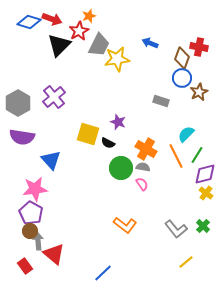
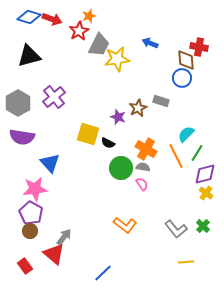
blue diamond: moved 5 px up
black triangle: moved 30 px left, 11 px down; rotated 30 degrees clockwise
brown diamond: moved 4 px right, 2 px down; rotated 25 degrees counterclockwise
brown star: moved 61 px left, 16 px down
purple star: moved 5 px up
green line: moved 2 px up
blue triangle: moved 1 px left, 3 px down
gray arrow: moved 26 px right, 4 px up; rotated 42 degrees clockwise
yellow line: rotated 35 degrees clockwise
